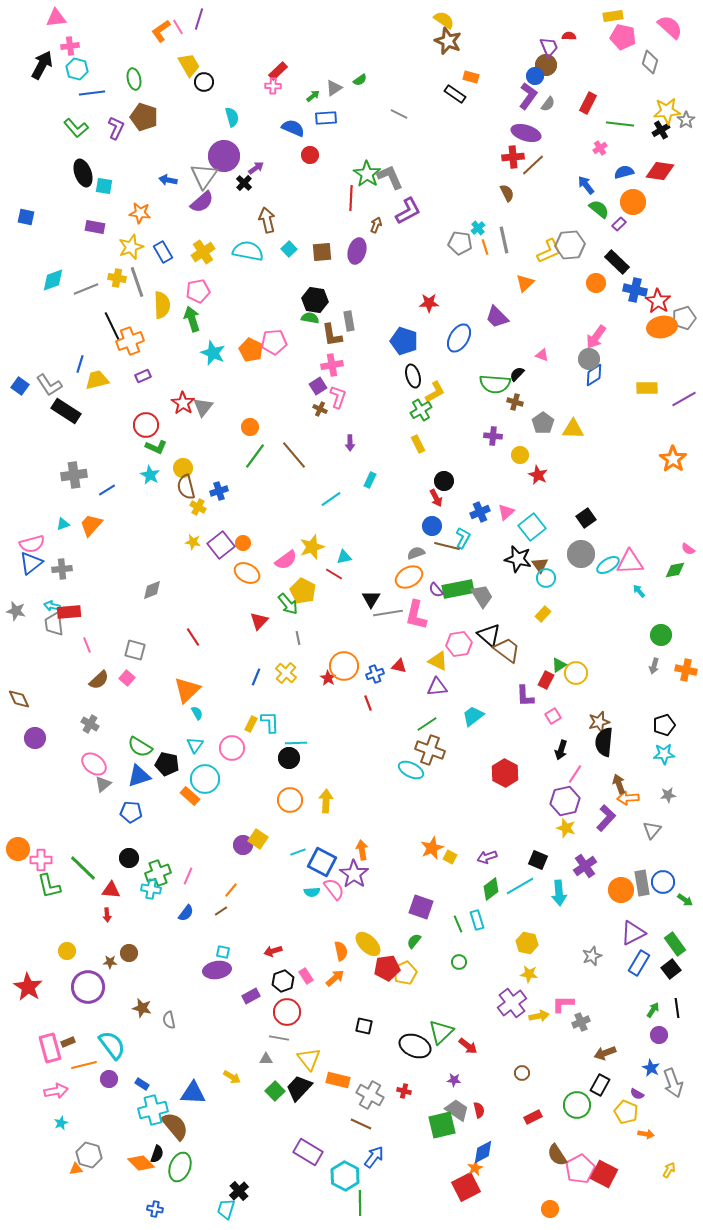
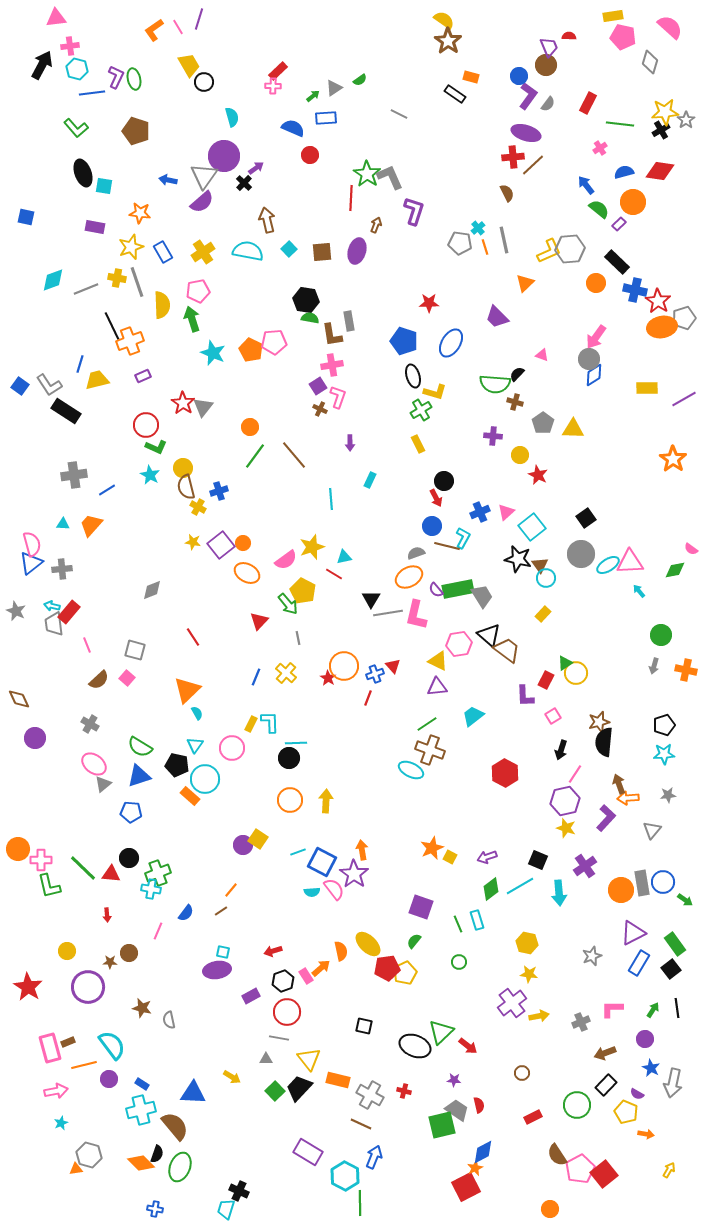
orange L-shape at (161, 31): moved 7 px left, 1 px up
brown star at (448, 41): rotated 12 degrees clockwise
blue circle at (535, 76): moved 16 px left
yellow star at (667, 111): moved 2 px left, 1 px down
brown pentagon at (144, 117): moved 8 px left, 14 px down
purple L-shape at (116, 128): moved 51 px up
purple L-shape at (408, 211): moved 6 px right; rotated 44 degrees counterclockwise
gray hexagon at (570, 245): moved 4 px down
black hexagon at (315, 300): moved 9 px left
blue ellipse at (459, 338): moved 8 px left, 5 px down
yellow L-shape at (435, 392): rotated 45 degrees clockwise
cyan line at (331, 499): rotated 60 degrees counterclockwise
cyan triangle at (63, 524): rotated 24 degrees clockwise
pink semicircle at (32, 544): rotated 90 degrees counterclockwise
pink semicircle at (688, 549): moved 3 px right
gray star at (16, 611): rotated 12 degrees clockwise
red rectangle at (69, 612): rotated 45 degrees counterclockwise
green triangle at (559, 665): moved 6 px right, 2 px up
red triangle at (399, 666): moved 6 px left; rotated 35 degrees clockwise
red line at (368, 703): moved 5 px up; rotated 42 degrees clockwise
black pentagon at (167, 764): moved 10 px right, 1 px down
pink line at (188, 876): moved 30 px left, 55 px down
red triangle at (111, 890): moved 16 px up
orange arrow at (335, 978): moved 14 px left, 10 px up
pink L-shape at (563, 1004): moved 49 px right, 5 px down
purple circle at (659, 1035): moved 14 px left, 4 px down
gray arrow at (673, 1083): rotated 32 degrees clockwise
black rectangle at (600, 1085): moved 6 px right; rotated 15 degrees clockwise
cyan cross at (153, 1110): moved 12 px left
red semicircle at (479, 1110): moved 5 px up
blue arrow at (374, 1157): rotated 15 degrees counterclockwise
red square at (604, 1174): rotated 24 degrees clockwise
black cross at (239, 1191): rotated 24 degrees counterclockwise
